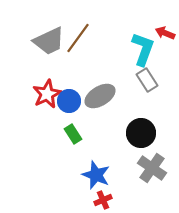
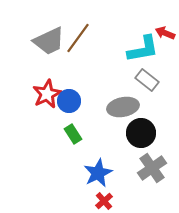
cyan L-shape: rotated 60 degrees clockwise
gray rectangle: rotated 20 degrees counterclockwise
gray ellipse: moved 23 px right, 11 px down; rotated 20 degrees clockwise
gray cross: rotated 20 degrees clockwise
blue star: moved 2 px right, 2 px up; rotated 24 degrees clockwise
red cross: moved 1 px right, 1 px down; rotated 18 degrees counterclockwise
